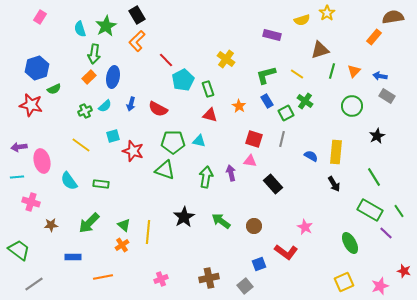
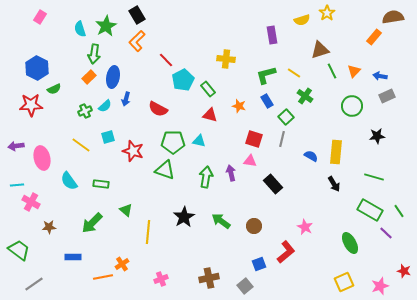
purple rectangle at (272, 35): rotated 66 degrees clockwise
yellow cross at (226, 59): rotated 30 degrees counterclockwise
blue hexagon at (37, 68): rotated 15 degrees counterclockwise
green line at (332, 71): rotated 42 degrees counterclockwise
yellow line at (297, 74): moved 3 px left, 1 px up
green rectangle at (208, 89): rotated 21 degrees counterclockwise
gray rectangle at (387, 96): rotated 56 degrees counterclockwise
green cross at (305, 101): moved 5 px up
blue arrow at (131, 104): moved 5 px left, 5 px up
red star at (31, 105): rotated 15 degrees counterclockwise
orange star at (239, 106): rotated 16 degrees counterclockwise
green square at (286, 113): moved 4 px down; rotated 14 degrees counterclockwise
cyan square at (113, 136): moved 5 px left, 1 px down
black star at (377, 136): rotated 21 degrees clockwise
purple arrow at (19, 147): moved 3 px left, 1 px up
pink ellipse at (42, 161): moved 3 px up
cyan line at (17, 177): moved 8 px down
green line at (374, 177): rotated 42 degrees counterclockwise
pink cross at (31, 202): rotated 12 degrees clockwise
green arrow at (89, 223): moved 3 px right
brown star at (51, 225): moved 2 px left, 2 px down
green triangle at (124, 225): moved 2 px right, 15 px up
orange cross at (122, 245): moved 19 px down
red L-shape at (286, 252): rotated 75 degrees counterclockwise
